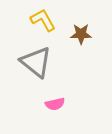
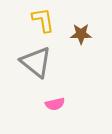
yellow L-shape: rotated 20 degrees clockwise
